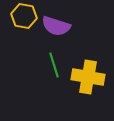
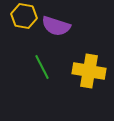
green line: moved 12 px left, 2 px down; rotated 10 degrees counterclockwise
yellow cross: moved 1 px right, 6 px up
